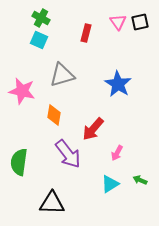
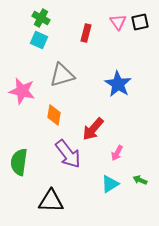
black triangle: moved 1 px left, 2 px up
